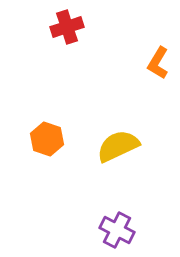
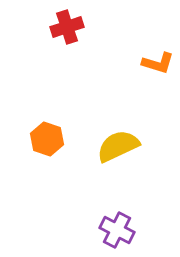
orange L-shape: rotated 104 degrees counterclockwise
